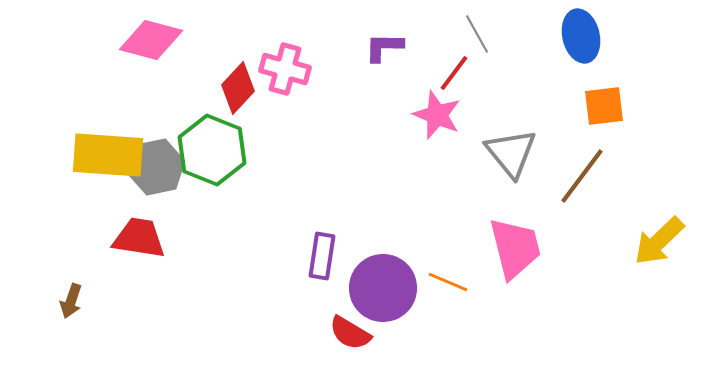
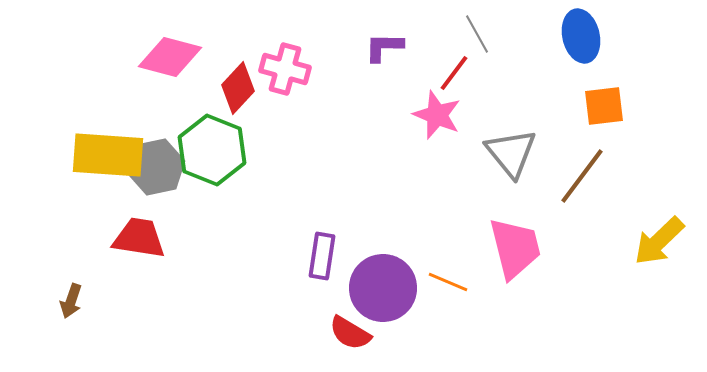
pink diamond: moved 19 px right, 17 px down
